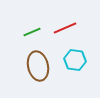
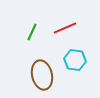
green line: rotated 42 degrees counterclockwise
brown ellipse: moved 4 px right, 9 px down
